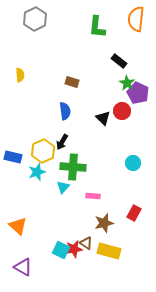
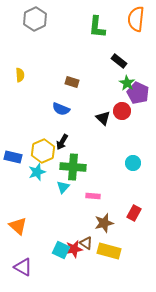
blue semicircle: moved 4 px left, 2 px up; rotated 120 degrees clockwise
